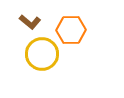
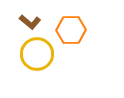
yellow circle: moved 5 px left
